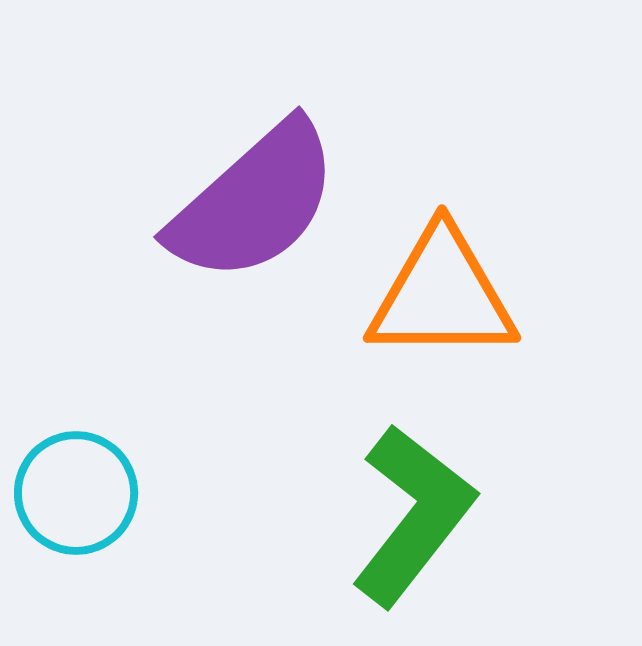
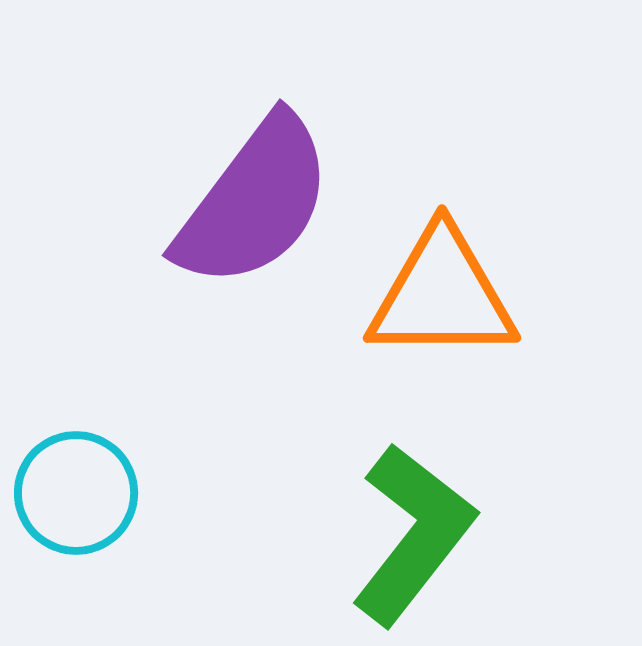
purple semicircle: rotated 11 degrees counterclockwise
green L-shape: moved 19 px down
